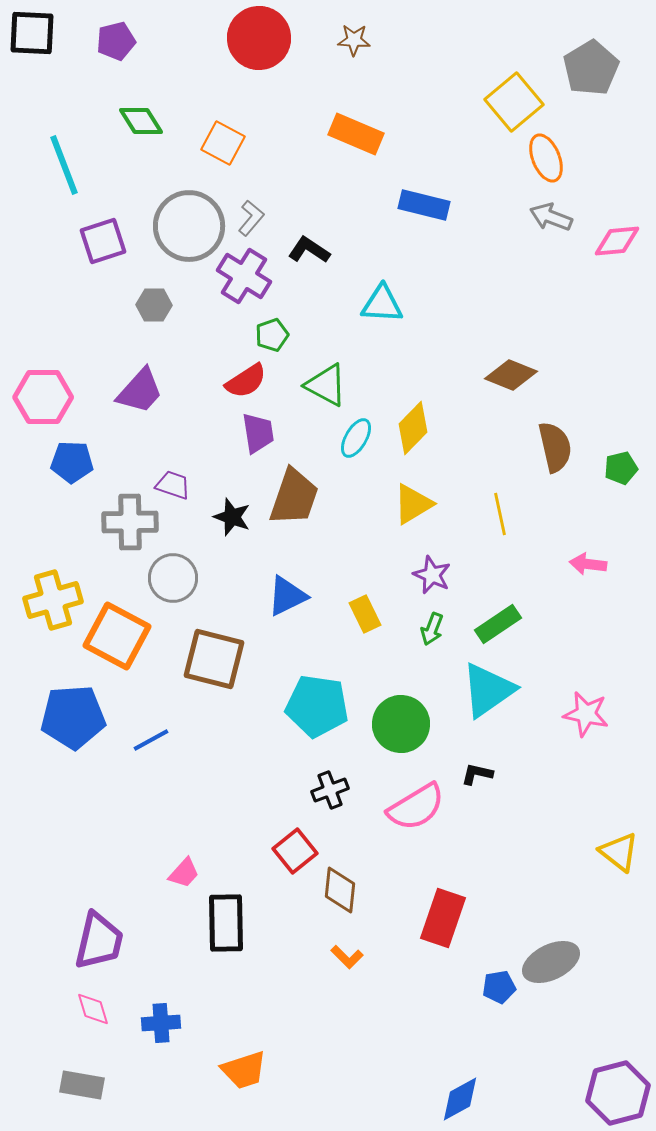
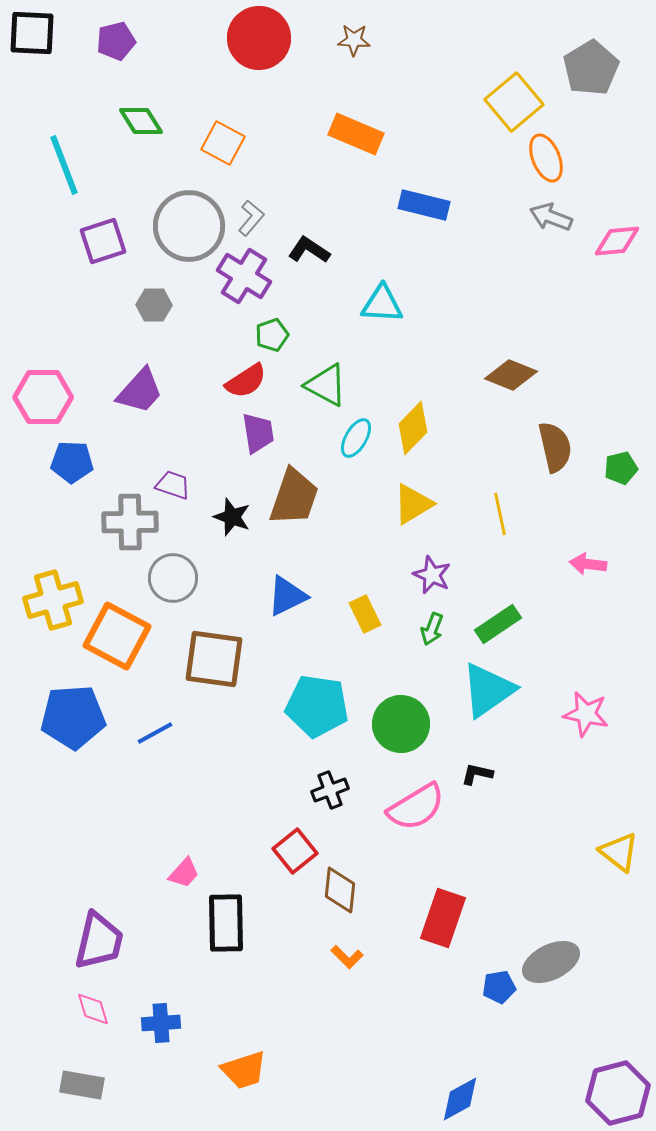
brown square at (214, 659): rotated 6 degrees counterclockwise
blue line at (151, 740): moved 4 px right, 7 px up
